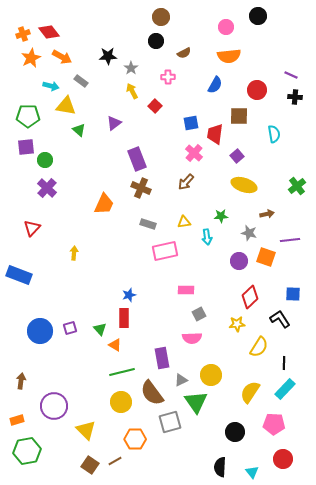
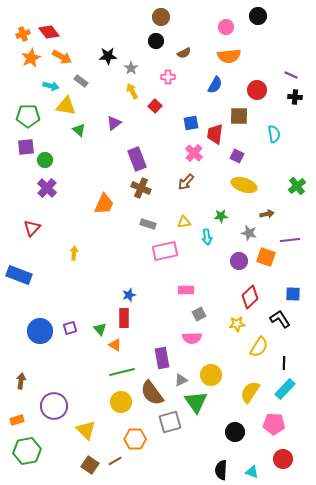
purple square at (237, 156): rotated 24 degrees counterclockwise
black semicircle at (220, 467): moved 1 px right, 3 px down
cyan triangle at (252, 472): rotated 32 degrees counterclockwise
